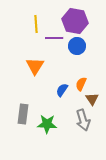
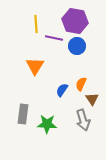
purple line: rotated 12 degrees clockwise
